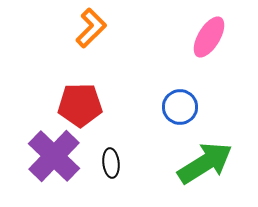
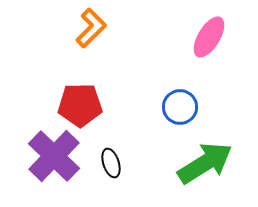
black ellipse: rotated 12 degrees counterclockwise
